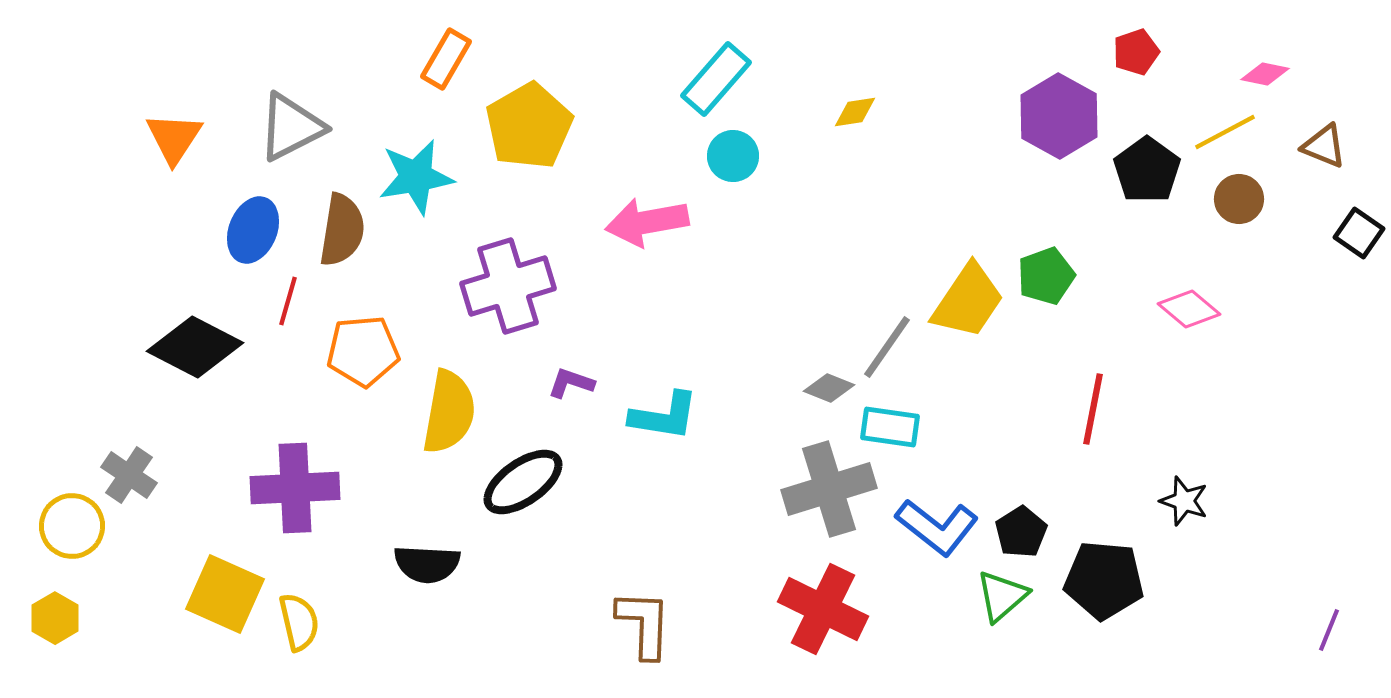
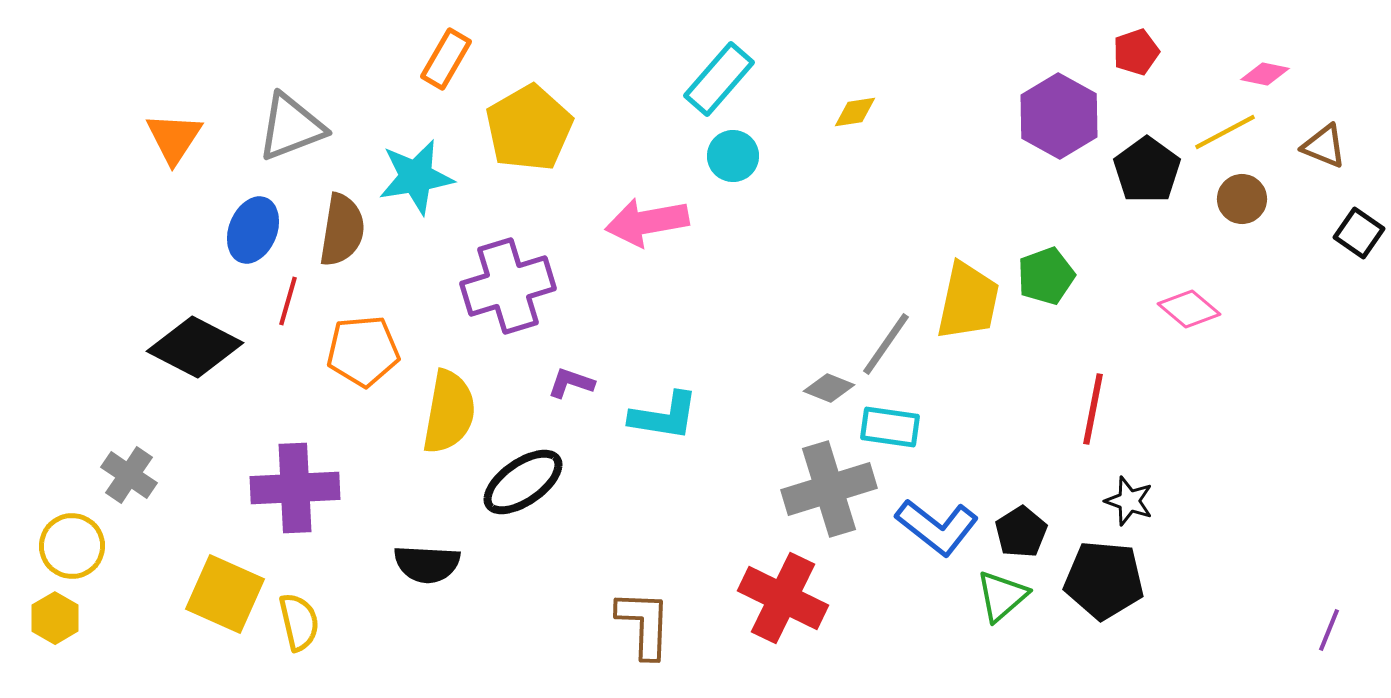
cyan rectangle at (716, 79): moved 3 px right
yellow pentagon at (529, 126): moved 2 px down
gray triangle at (291, 127): rotated 6 degrees clockwise
brown circle at (1239, 199): moved 3 px right
yellow trapezoid at (968, 301): rotated 22 degrees counterclockwise
gray line at (887, 347): moved 1 px left, 3 px up
black star at (1184, 501): moved 55 px left
yellow circle at (72, 526): moved 20 px down
red cross at (823, 609): moved 40 px left, 11 px up
